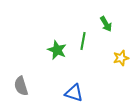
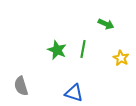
green arrow: rotated 35 degrees counterclockwise
green line: moved 8 px down
yellow star: rotated 28 degrees counterclockwise
